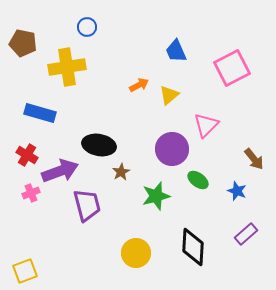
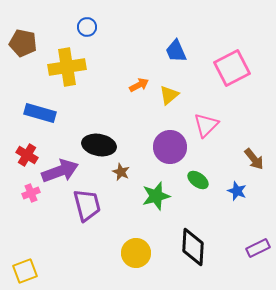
purple circle: moved 2 px left, 2 px up
brown star: rotated 18 degrees counterclockwise
purple rectangle: moved 12 px right, 14 px down; rotated 15 degrees clockwise
